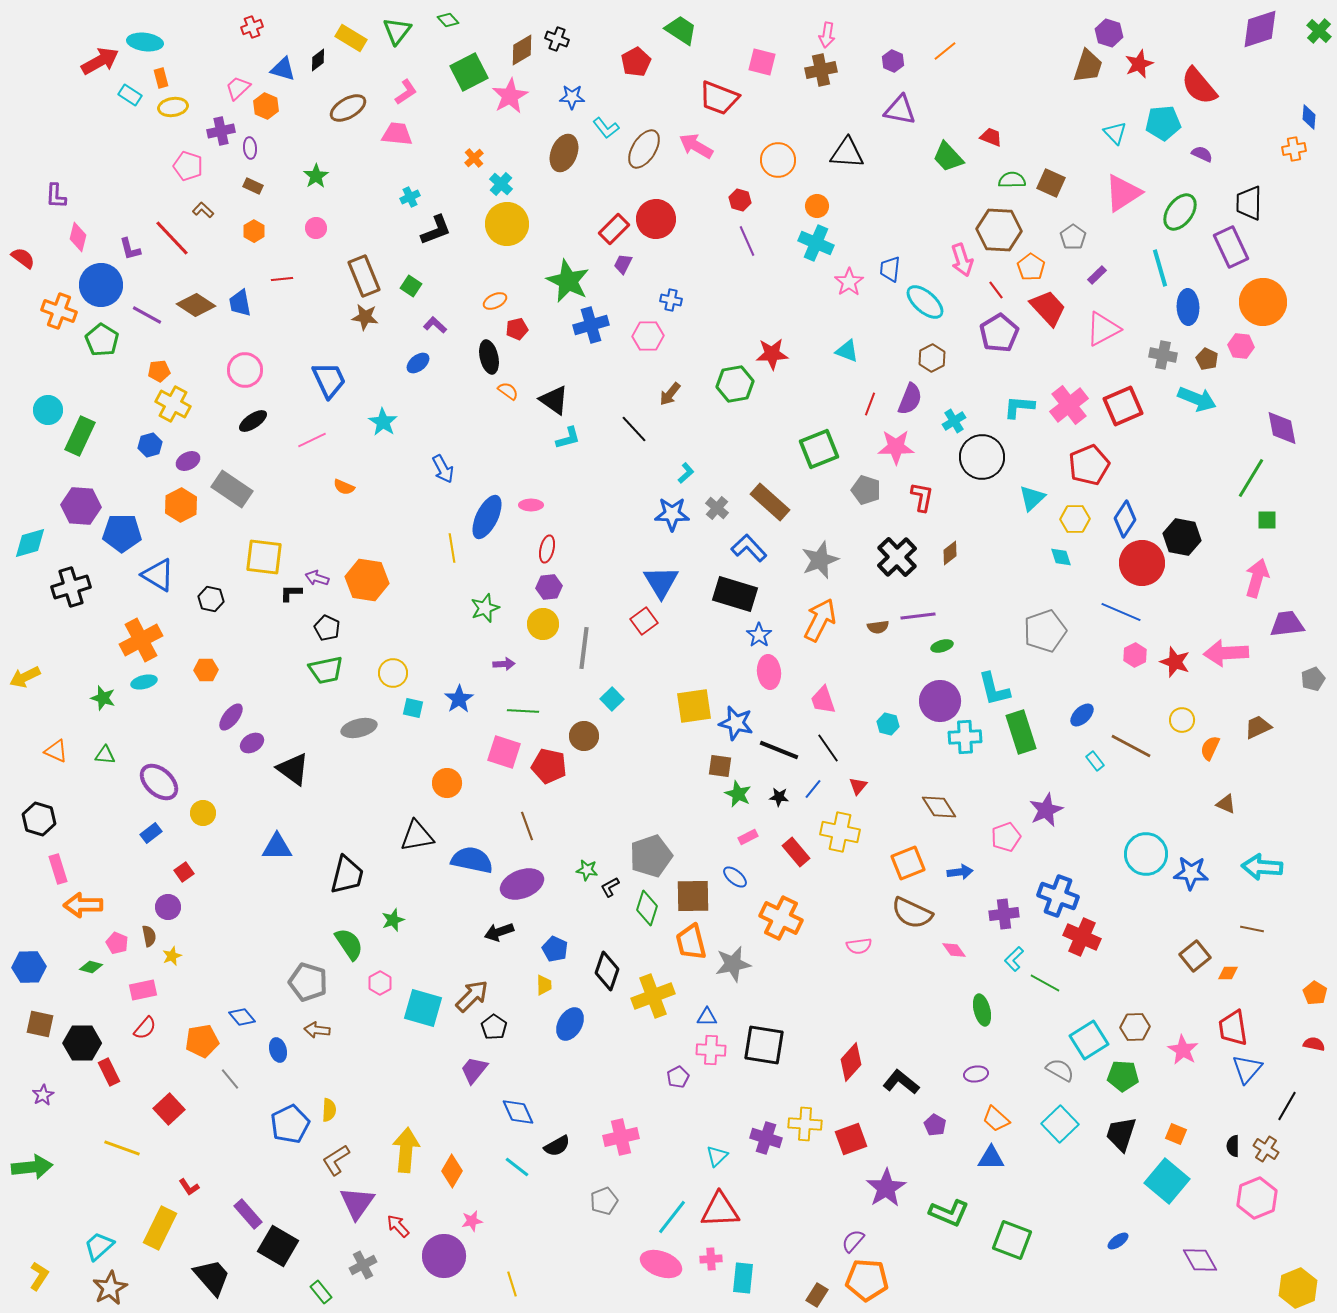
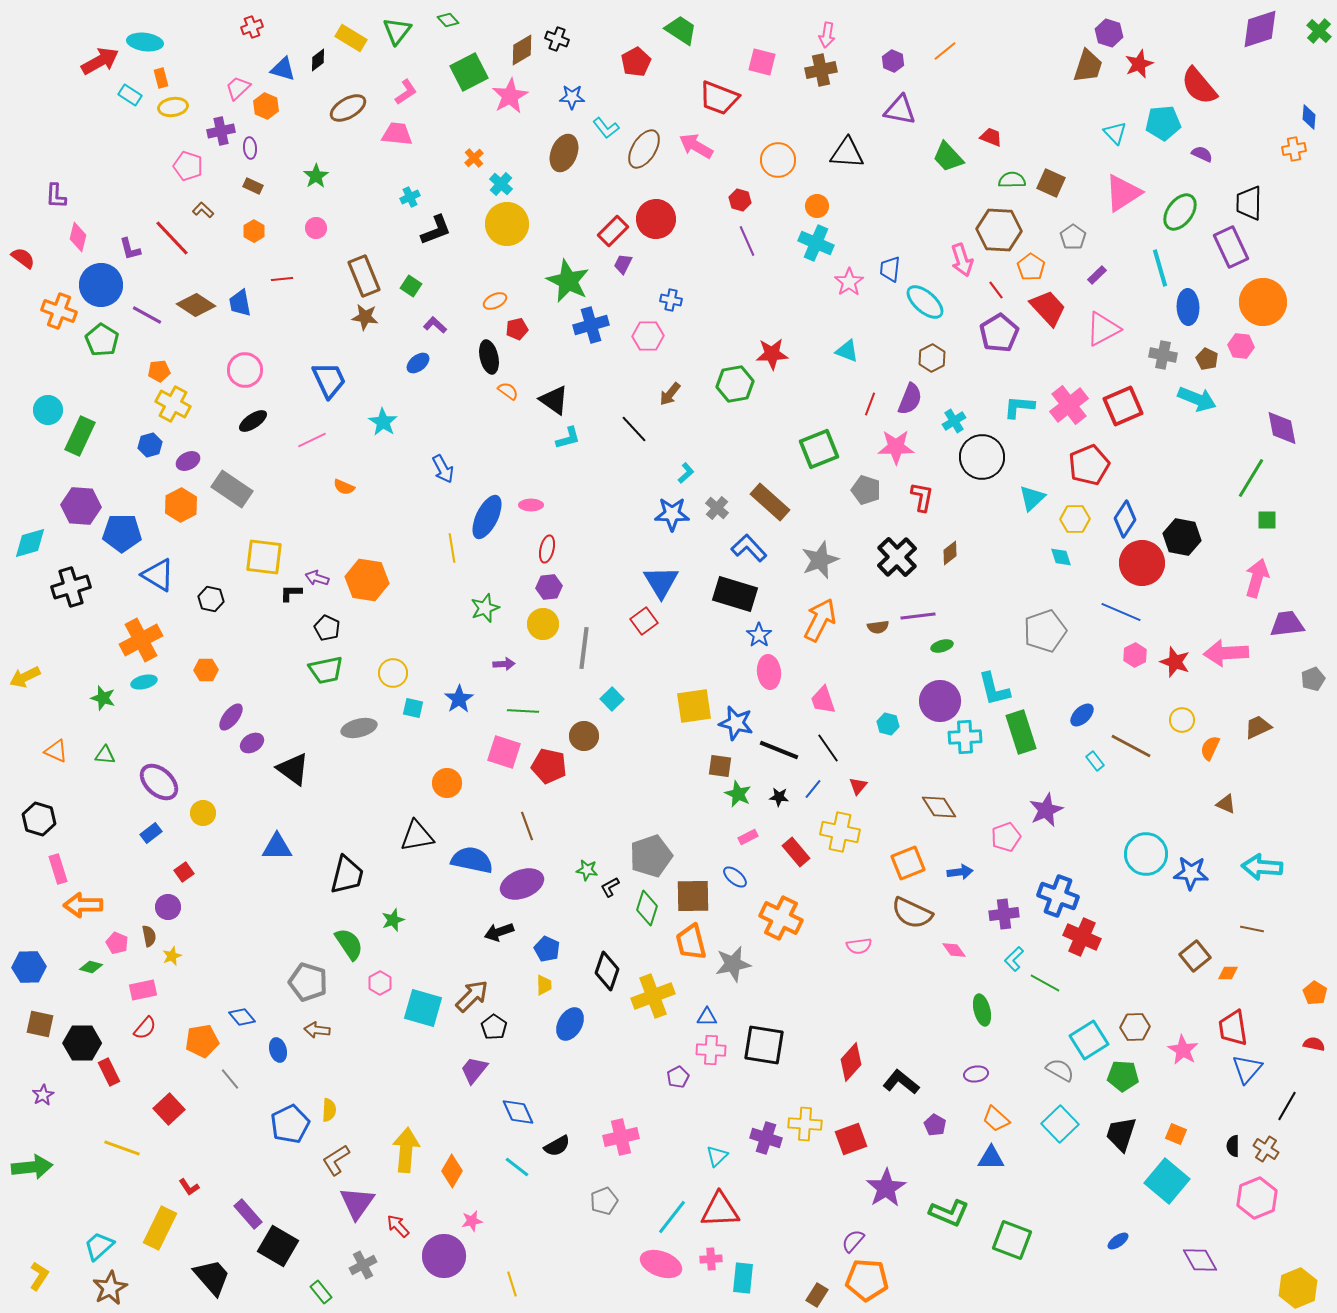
red rectangle at (614, 229): moved 1 px left, 2 px down
blue pentagon at (555, 949): moved 8 px left
